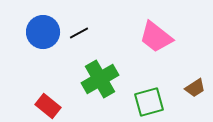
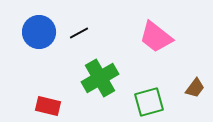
blue circle: moved 4 px left
green cross: moved 1 px up
brown trapezoid: rotated 20 degrees counterclockwise
red rectangle: rotated 25 degrees counterclockwise
